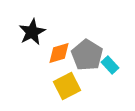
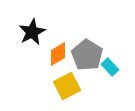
orange diamond: moved 1 px left, 1 px down; rotated 15 degrees counterclockwise
cyan rectangle: moved 2 px down
